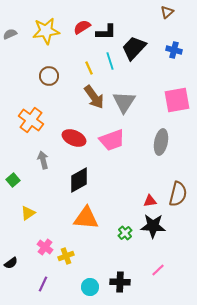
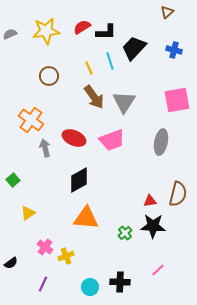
gray arrow: moved 2 px right, 12 px up
